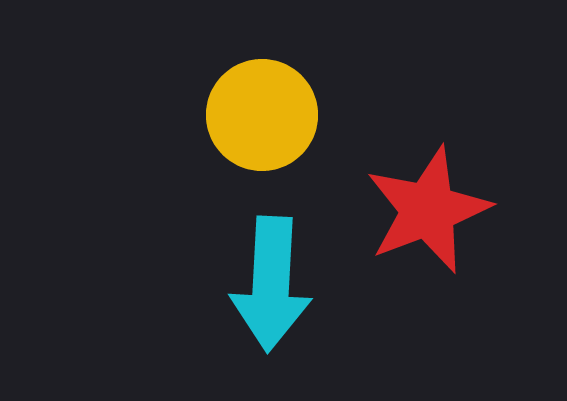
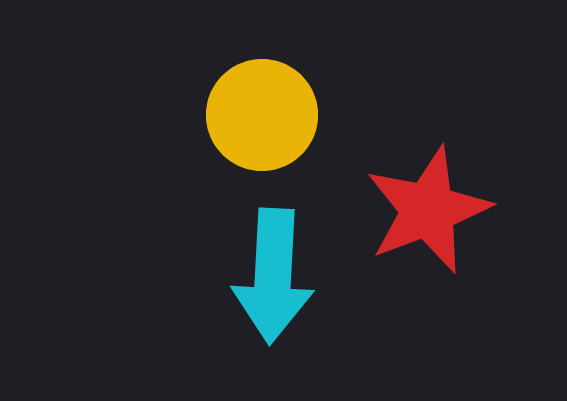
cyan arrow: moved 2 px right, 8 px up
